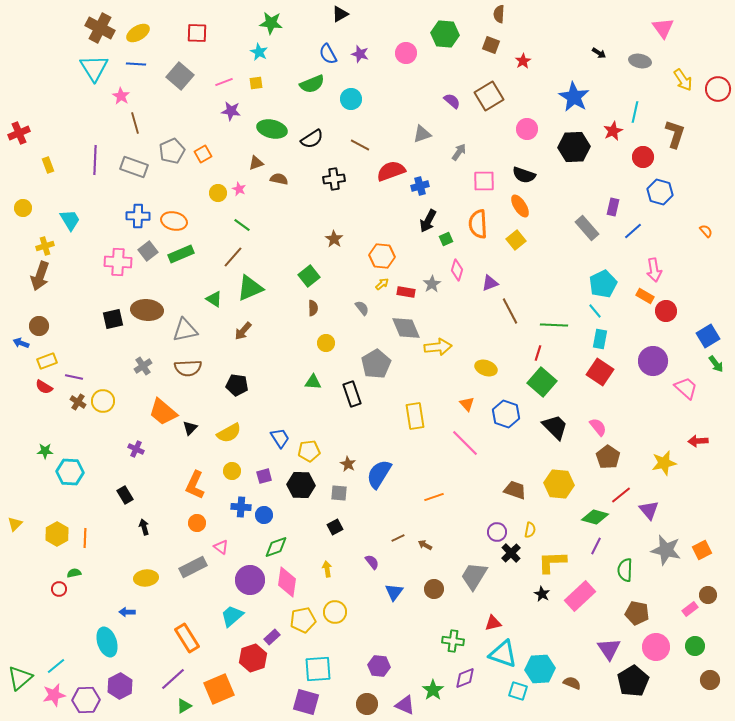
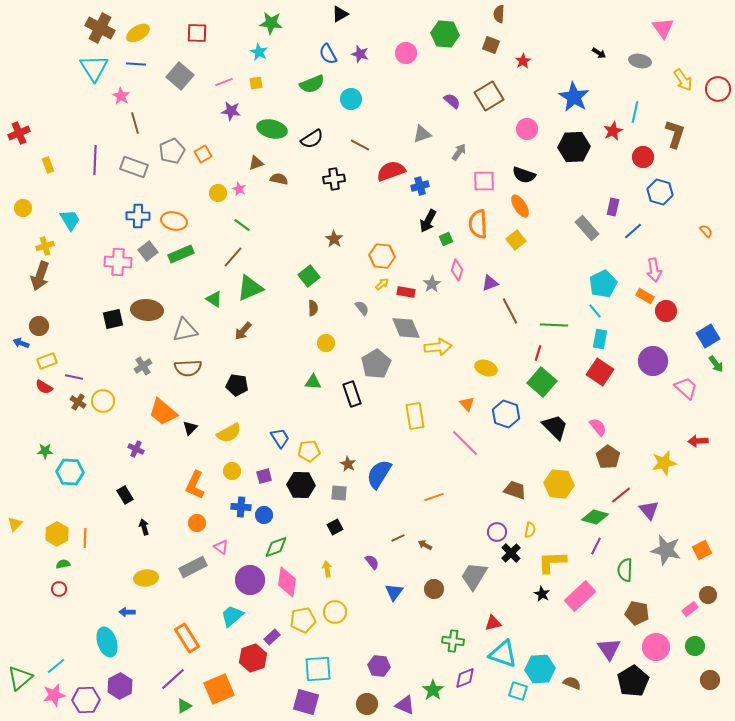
green semicircle at (74, 573): moved 11 px left, 9 px up
